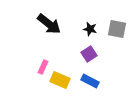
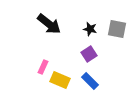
blue rectangle: rotated 18 degrees clockwise
